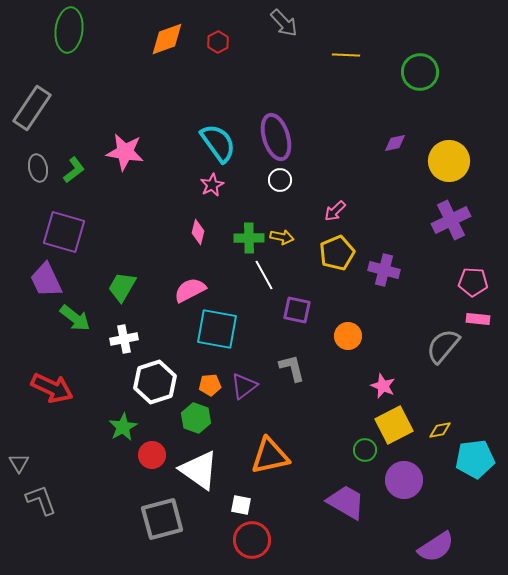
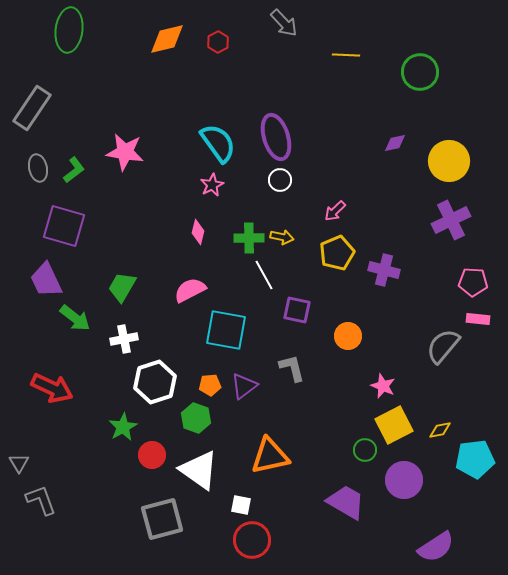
orange diamond at (167, 39): rotated 6 degrees clockwise
purple square at (64, 232): moved 6 px up
cyan square at (217, 329): moved 9 px right, 1 px down
